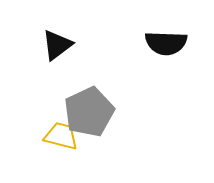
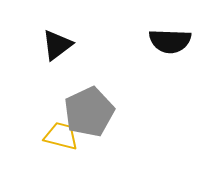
black semicircle: moved 4 px right, 2 px up
